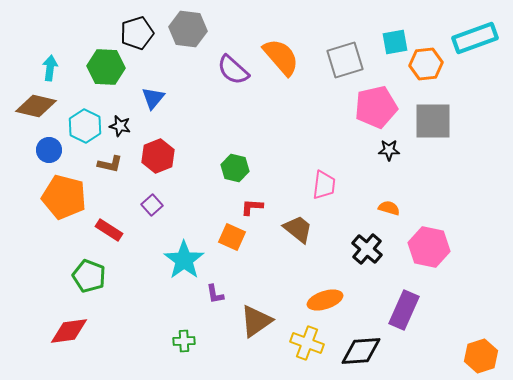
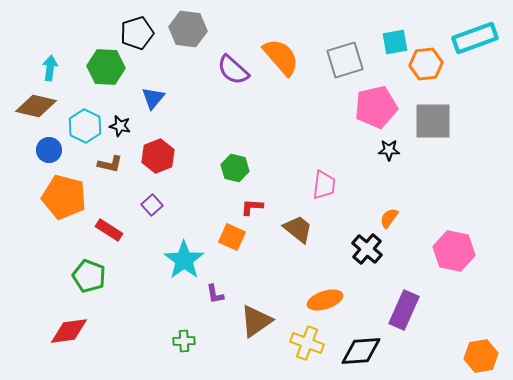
orange semicircle at (389, 208): moved 10 px down; rotated 70 degrees counterclockwise
pink hexagon at (429, 247): moved 25 px right, 4 px down
orange hexagon at (481, 356): rotated 8 degrees clockwise
